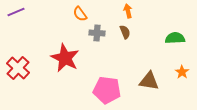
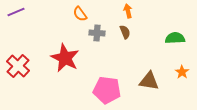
red cross: moved 2 px up
